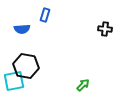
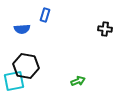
green arrow: moved 5 px left, 4 px up; rotated 24 degrees clockwise
